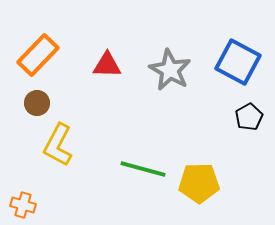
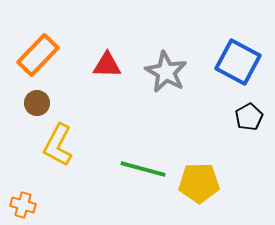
gray star: moved 4 px left, 2 px down
